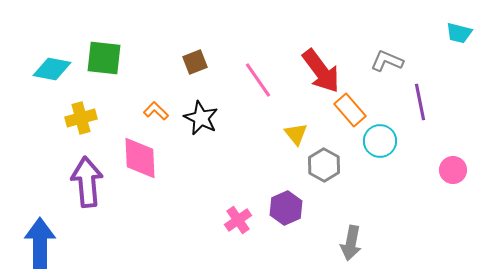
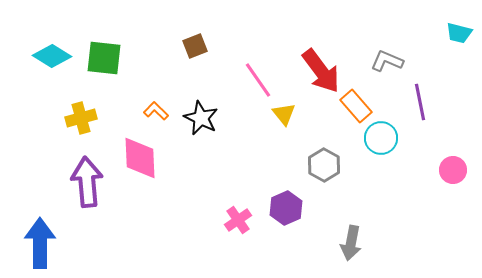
brown square: moved 16 px up
cyan diamond: moved 13 px up; rotated 21 degrees clockwise
orange rectangle: moved 6 px right, 4 px up
yellow triangle: moved 12 px left, 20 px up
cyan circle: moved 1 px right, 3 px up
